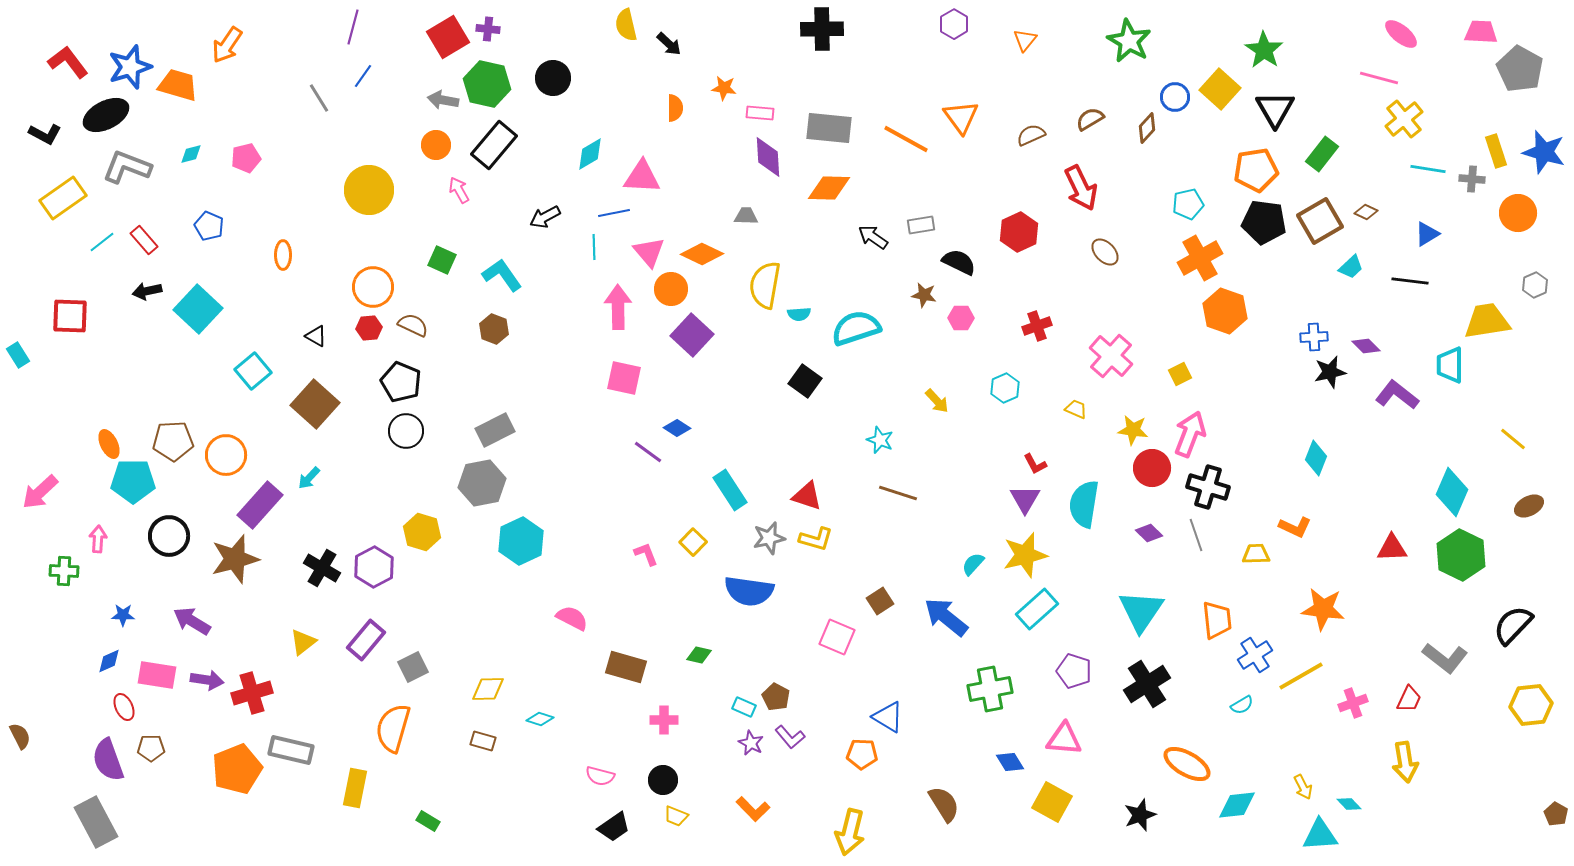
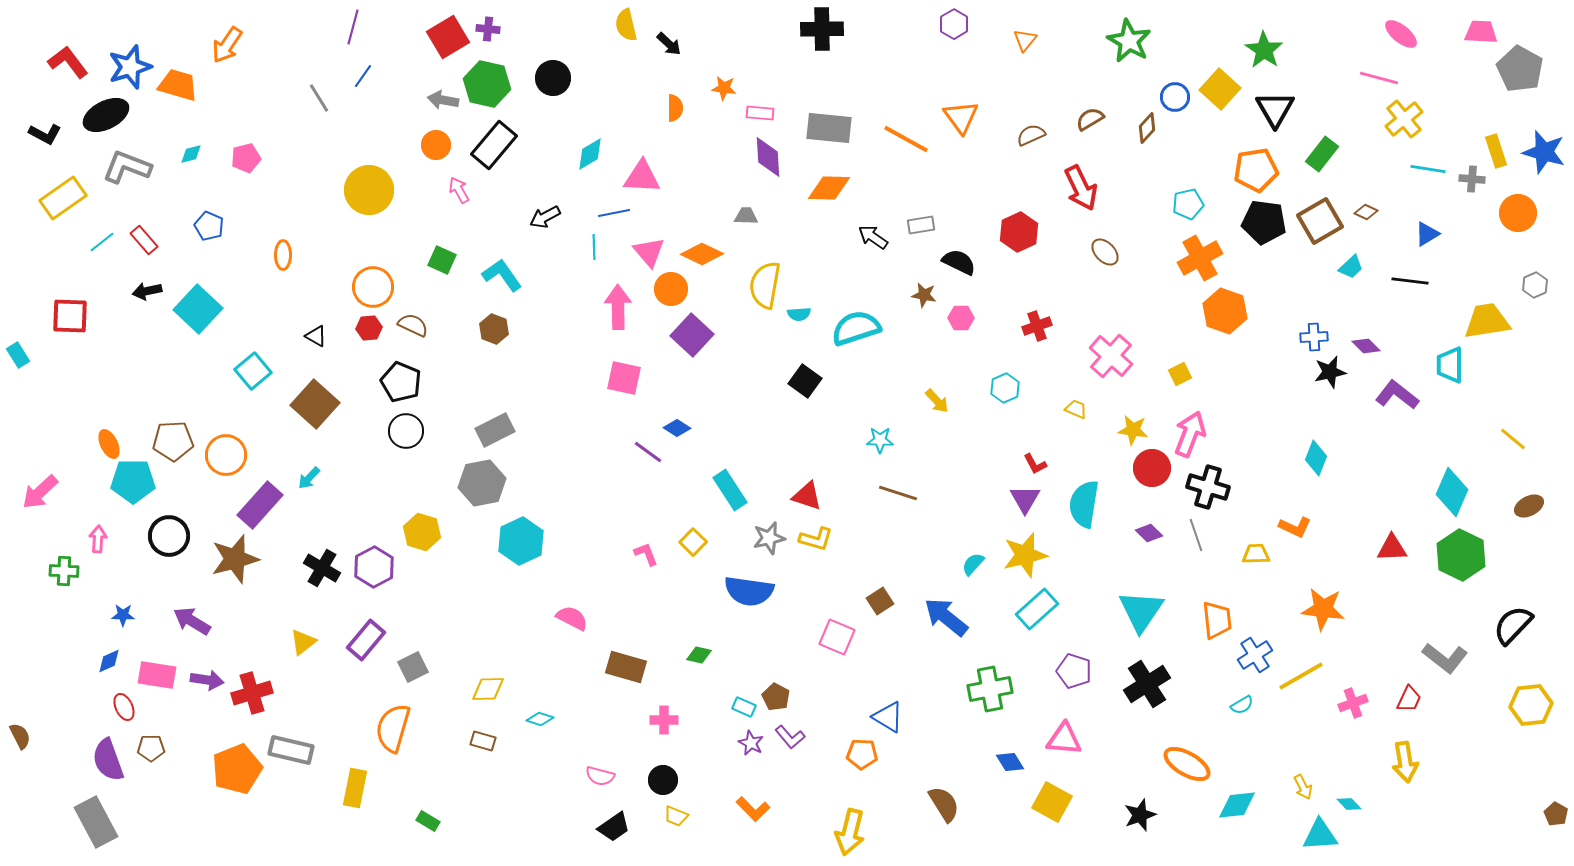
cyan star at (880, 440): rotated 20 degrees counterclockwise
